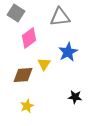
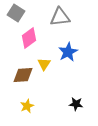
black star: moved 1 px right, 7 px down
